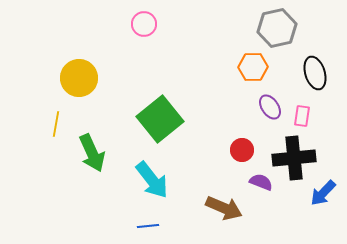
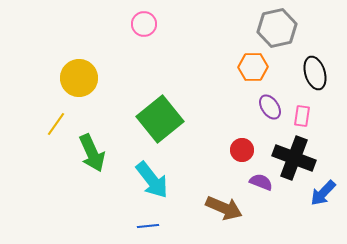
yellow line: rotated 25 degrees clockwise
black cross: rotated 27 degrees clockwise
